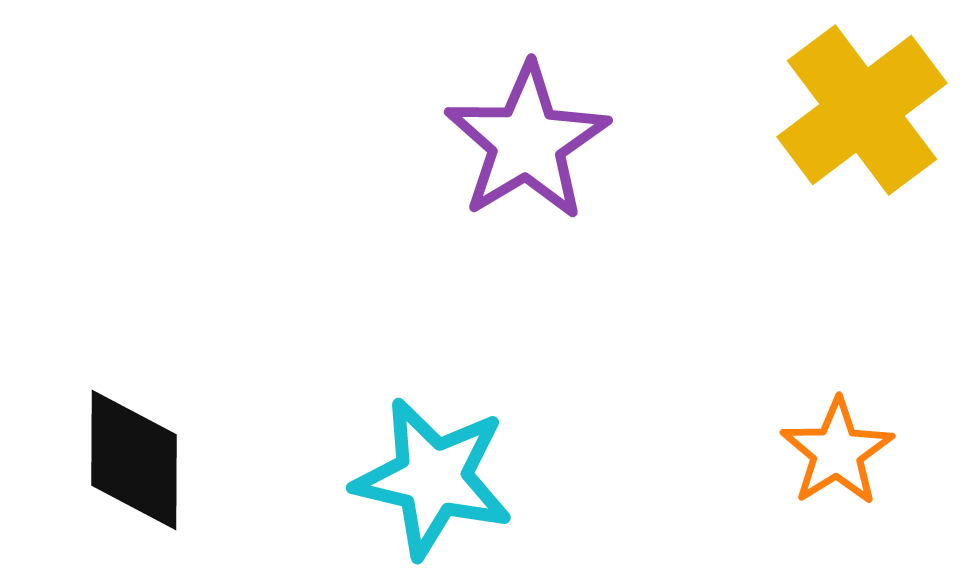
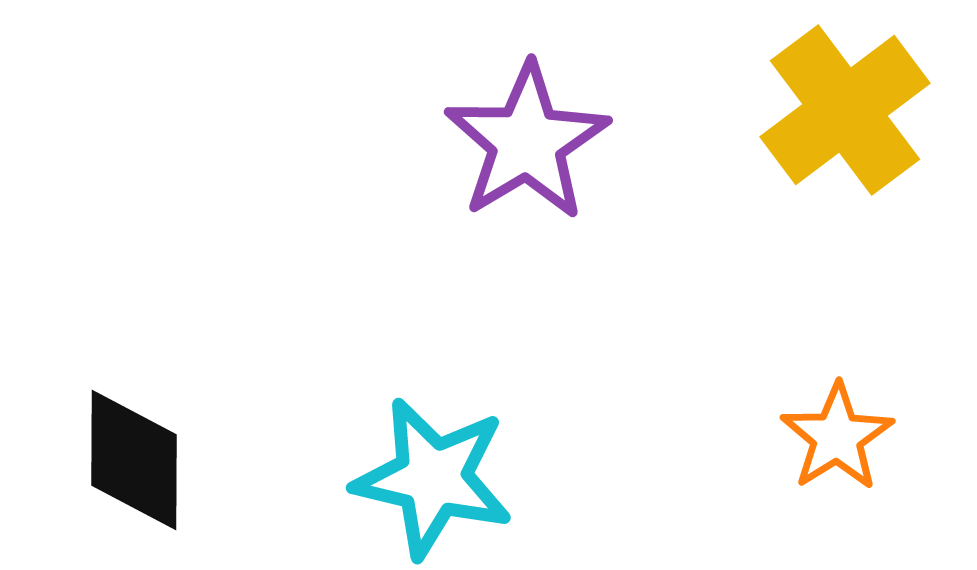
yellow cross: moved 17 px left
orange star: moved 15 px up
